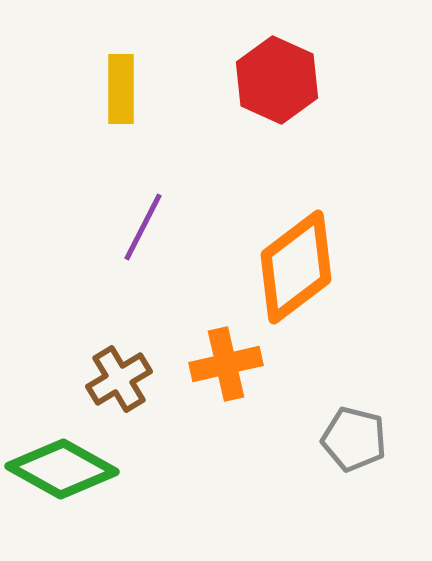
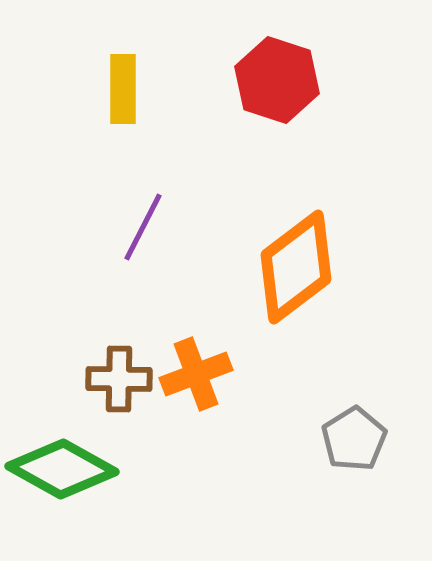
red hexagon: rotated 6 degrees counterclockwise
yellow rectangle: moved 2 px right
orange cross: moved 30 px left, 10 px down; rotated 8 degrees counterclockwise
brown cross: rotated 32 degrees clockwise
gray pentagon: rotated 26 degrees clockwise
